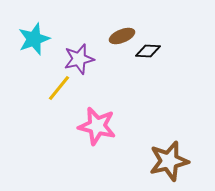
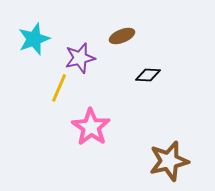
black diamond: moved 24 px down
purple star: moved 1 px right, 1 px up
yellow line: rotated 16 degrees counterclockwise
pink star: moved 6 px left, 1 px down; rotated 21 degrees clockwise
